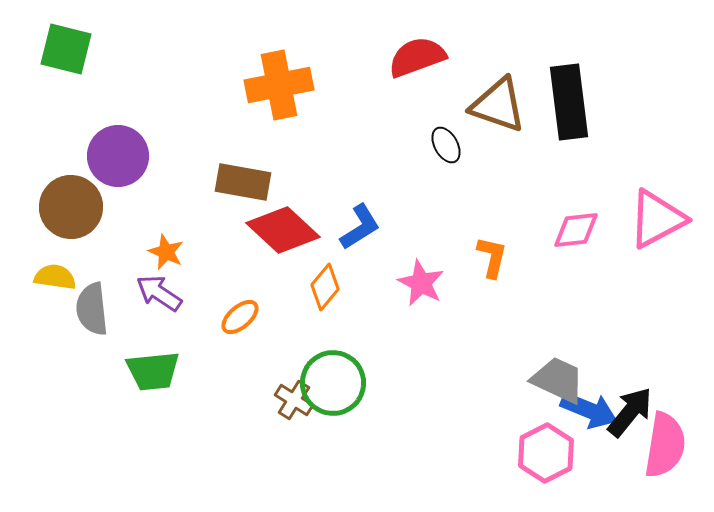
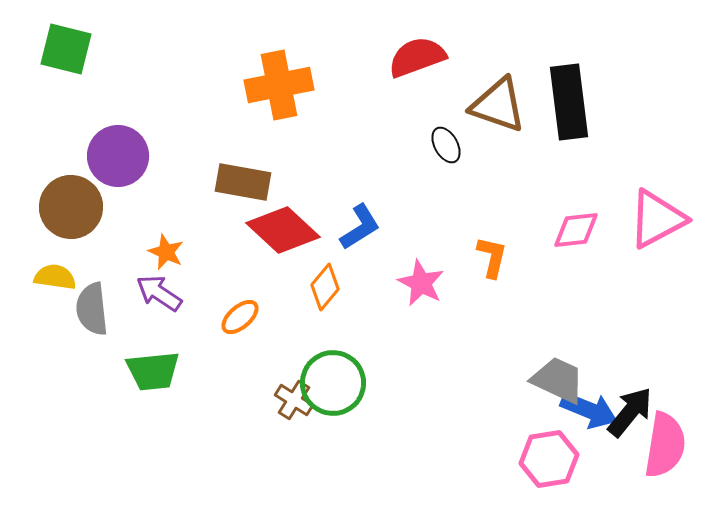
pink hexagon: moved 3 px right, 6 px down; rotated 18 degrees clockwise
